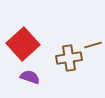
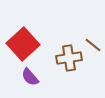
brown line: rotated 54 degrees clockwise
purple semicircle: rotated 150 degrees counterclockwise
